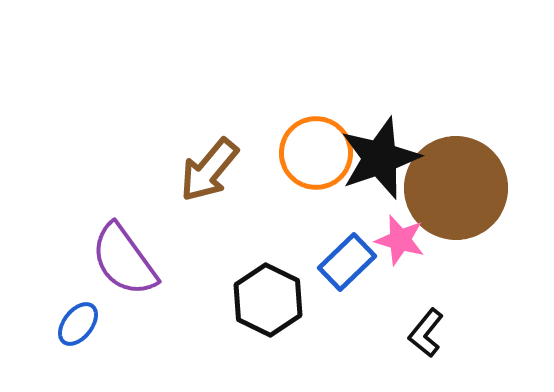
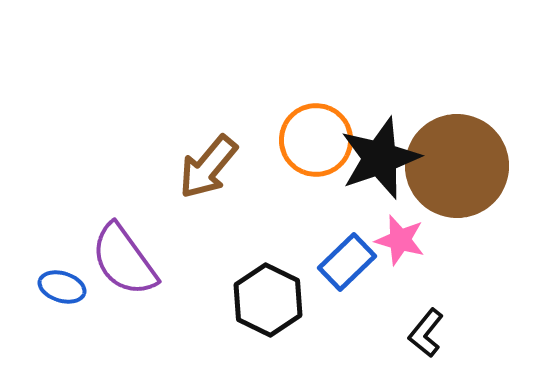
orange circle: moved 13 px up
brown arrow: moved 1 px left, 3 px up
brown circle: moved 1 px right, 22 px up
blue ellipse: moved 16 px left, 37 px up; rotated 69 degrees clockwise
